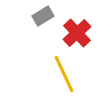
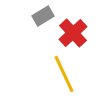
red cross: moved 4 px left
